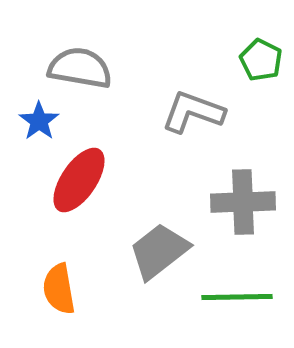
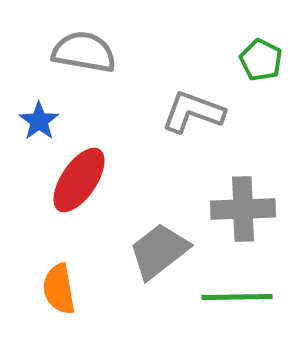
gray semicircle: moved 4 px right, 16 px up
gray cross: moved 7 px down
